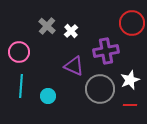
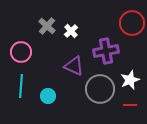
pink circle: moved 2 px right
